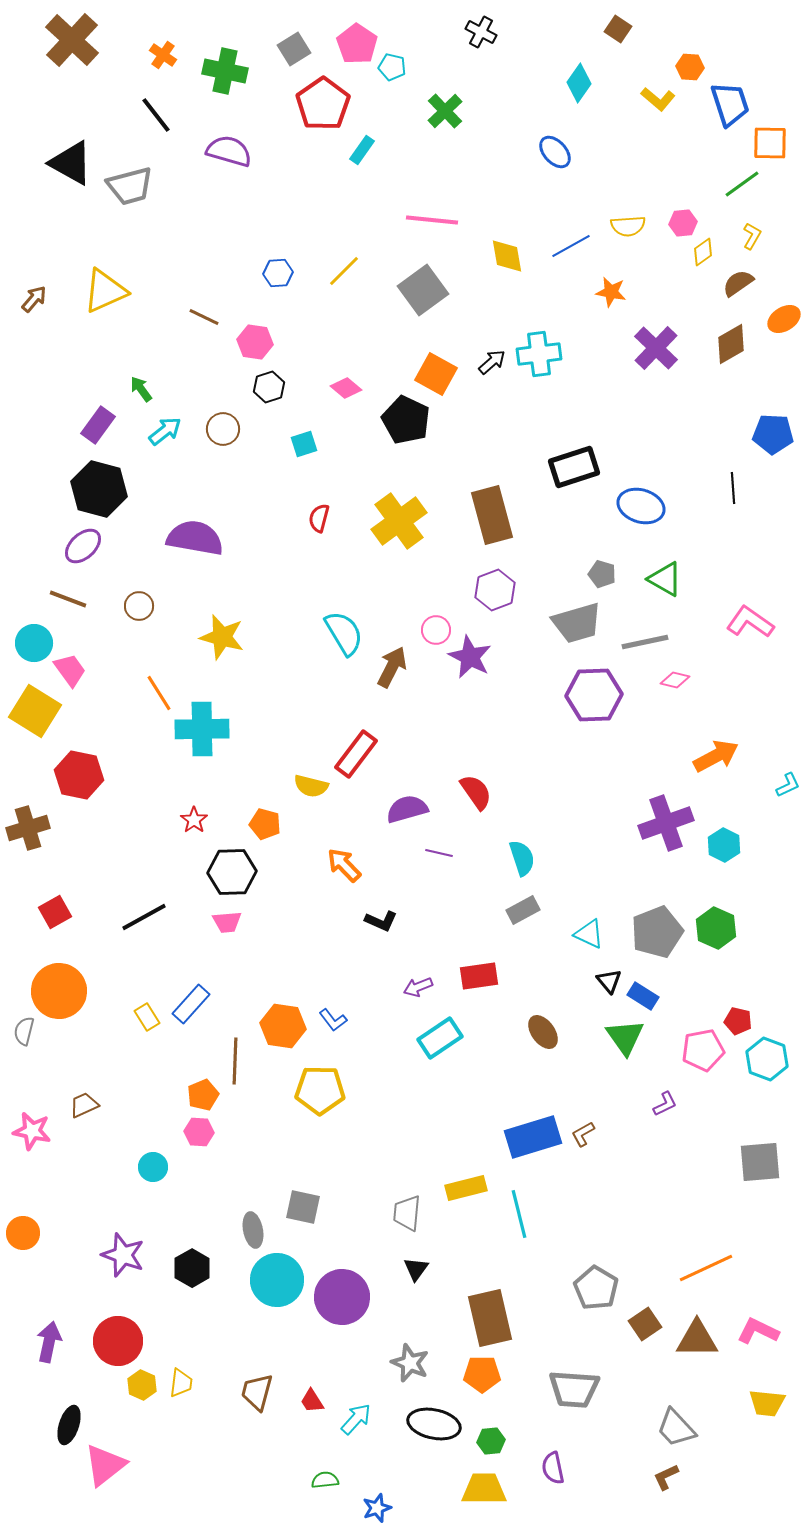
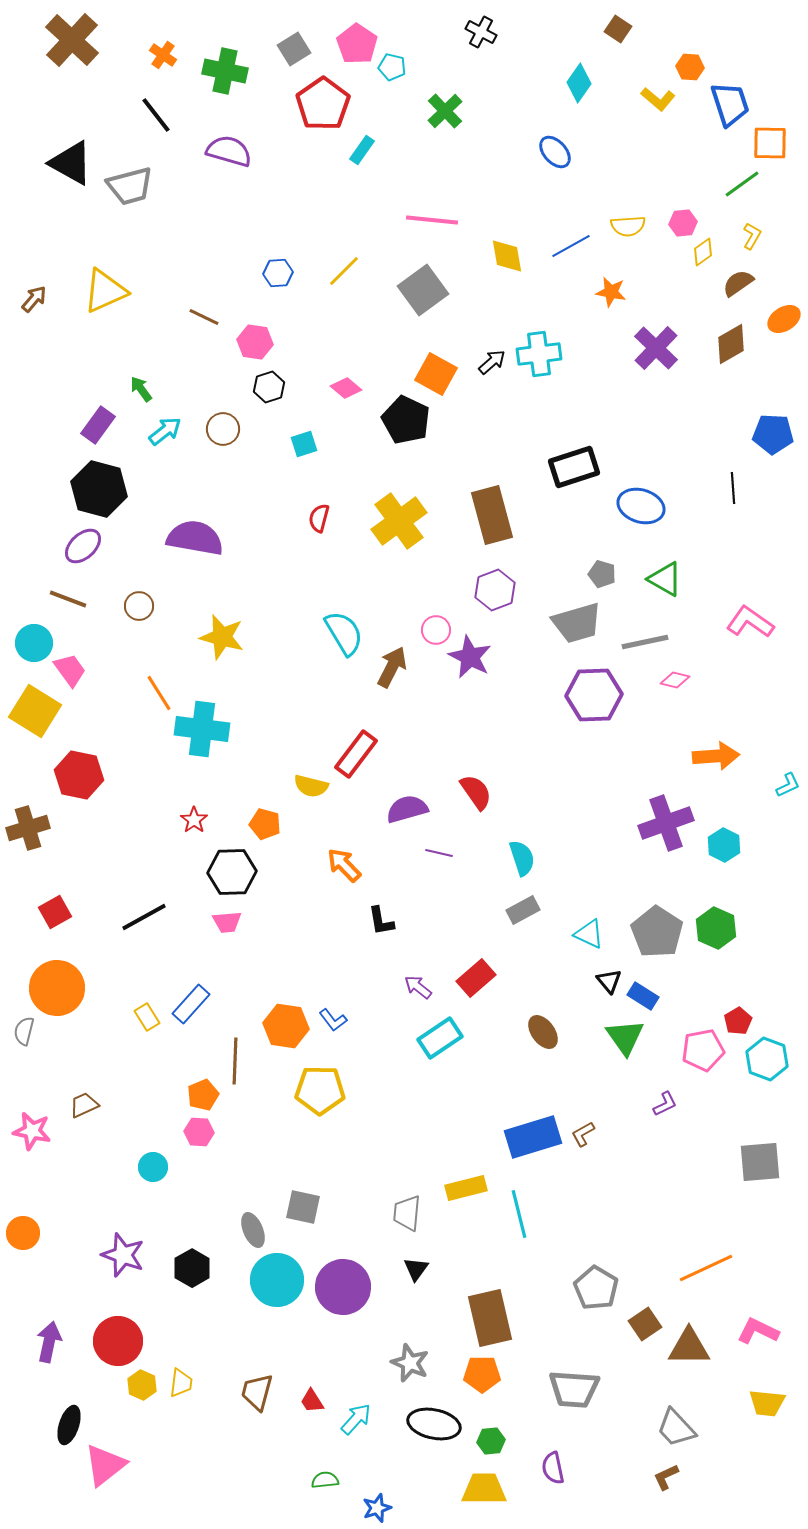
cyan cross at (202, 729): rotated 8 degrees clockwise
orange arrow at (716, 756): rotated 24 degrees clockwise
black L-shape at (381, 921): rotated 56 degrees clockwise
gray pentagon at (657, 932): rotated 18 degrees counterclockwise
red rectangle at (479, 976): moved 3 px left, 2 px down; rotated 33 degrees counterclockwise
purple arrow at (418, 987): rotated 60 degrees clockwise
orange circle at (59, 991): moved 2 px left, 3 px up
red pentagon at (738, 1021): rotated 28 degrees clockwise
orange hexagon at (283, 1026): moved 3 px right
gray ellipse at (253, 1230): rotated 12 degrees counterclockwise
purple circle at (342, 1297): moved 1 px right, 10 px up
brown triangle at (697, 1339): moved 8 px left, 8 px down
